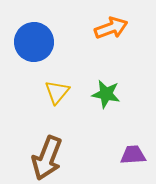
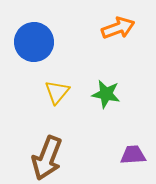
orange arrow: moved 7 px right
